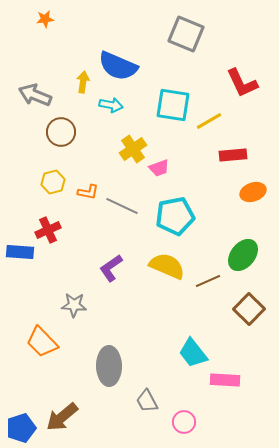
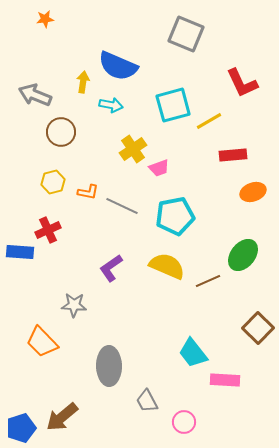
cyan square: rotated 24 degrees counterclockwise
brown square: moved 9 px right, 19 px down
